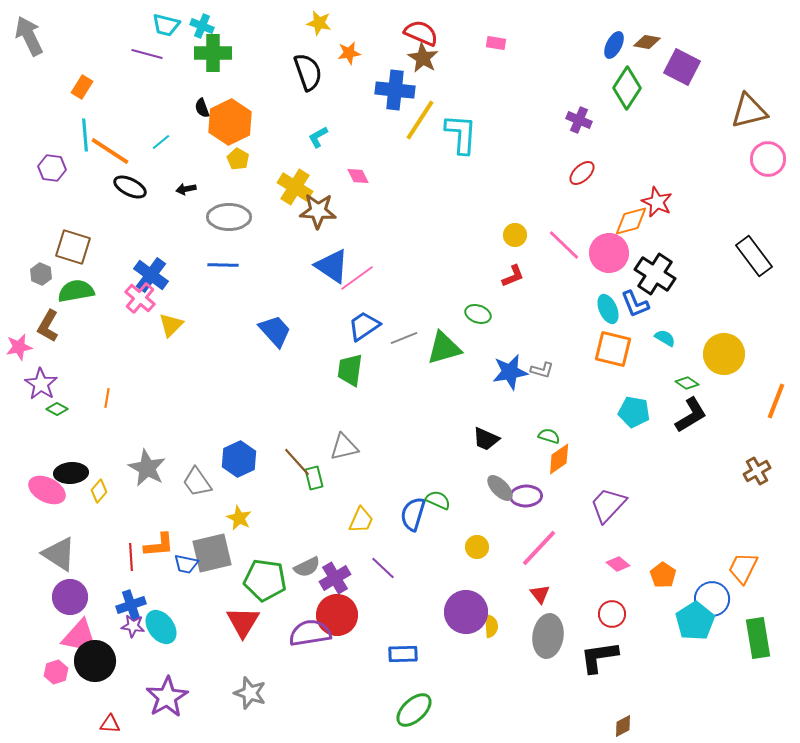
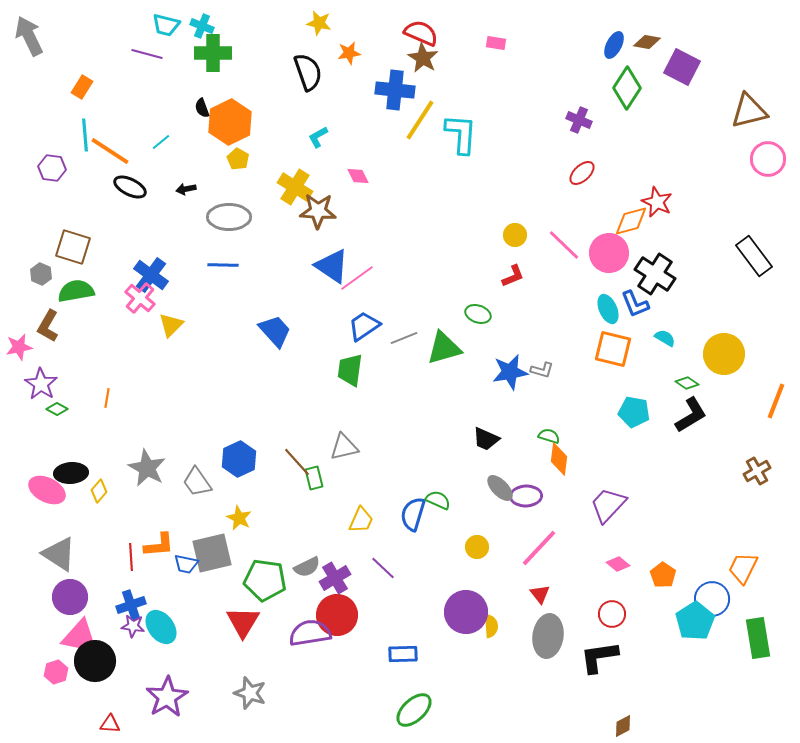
orange diamond at (559, 459): rotated 48 degrees counterclockwise
